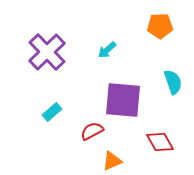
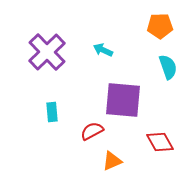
cyan arrow: moved 4 px left; rotated 66 degrees clockwise
cyan semicircle: moved 5 px left, 15 px up
cyan rectangle: rotated 54 degrees counterclockwise
